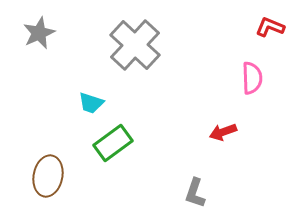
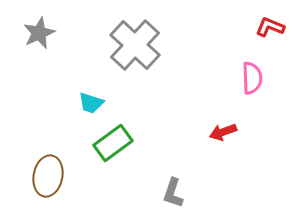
gray L-shape: moved 22 px left
